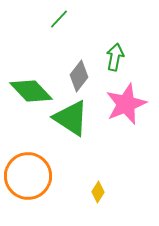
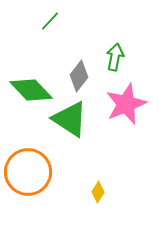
green line: moved 9 px left, 2 px down
green diamond: moved 1 px up
green triangle: moved 1 px left, 1 px down
orange circle: moved 4 px up
